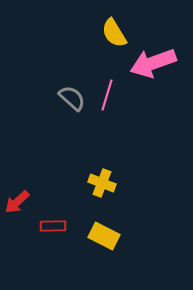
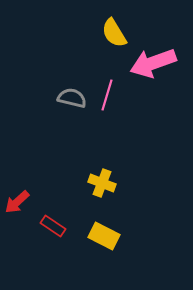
gray semicircle: rotated 28 degrees counterclockwise
red rectangle: rotated 35 degrees clockwise
